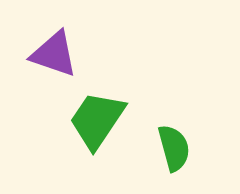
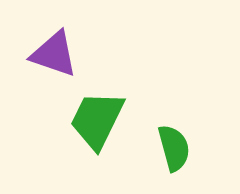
green trapezoid: rotated 8 degrees counterclockwise
